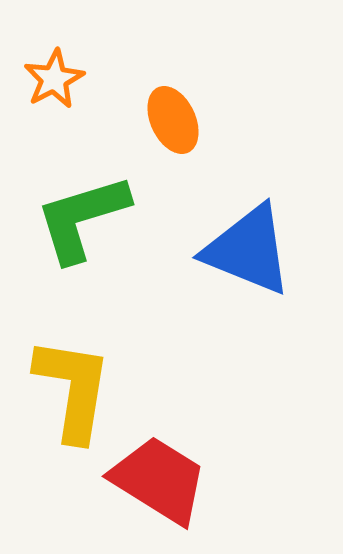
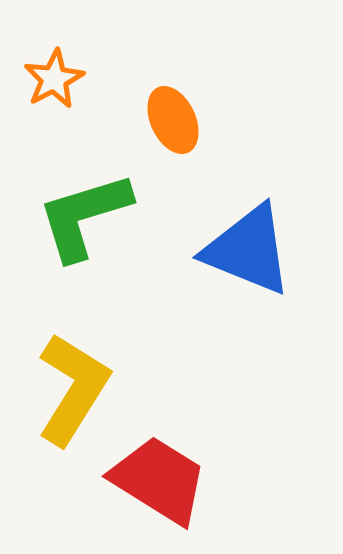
green L-shape: moved 2 px right, 2 px up
yellow L-shape: rotated 23 degrees clockwise
